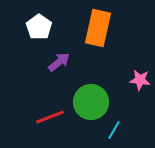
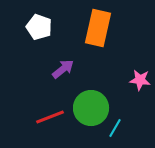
white pentagon: rotated 15 degrees counterclockwise
purple arrow: moved 4 px right, 7 px down
green circle: moved 6 px down
cyan line: moved 1 px right, 2 px up
